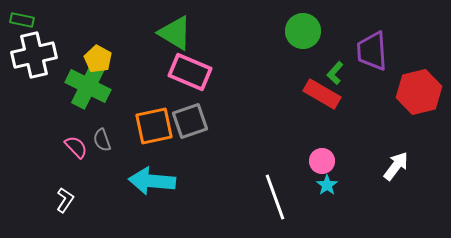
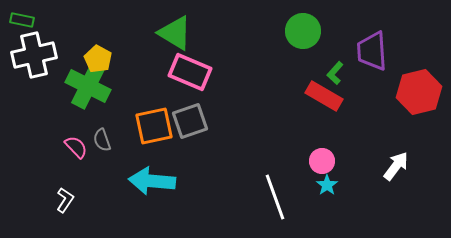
red rectangle: moved 2 px right, 2 px down
